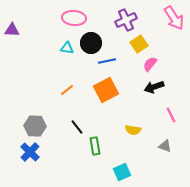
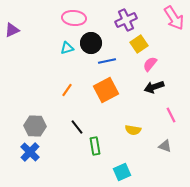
purple triangle: rotated 28 degrees counterclockwise
cyan triangle: rotated 24 degrees counterclockwise
orange line: rotated 16 degrees counterclockwise
